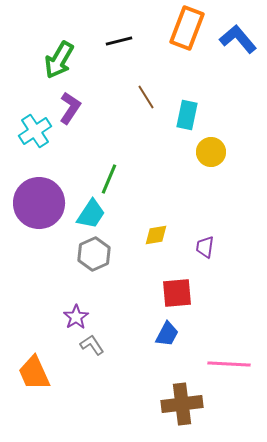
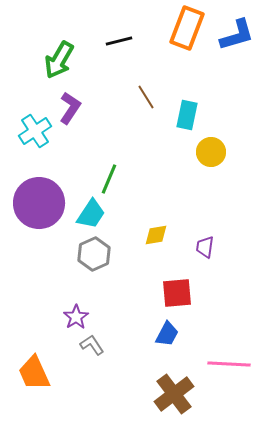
blue L-shape: moved 1 px left, 4 px up; rotated 114 degrees clockwise
brown cross: moved 8 px left, 10 px up; rotated 30 degrees counterclockwise
